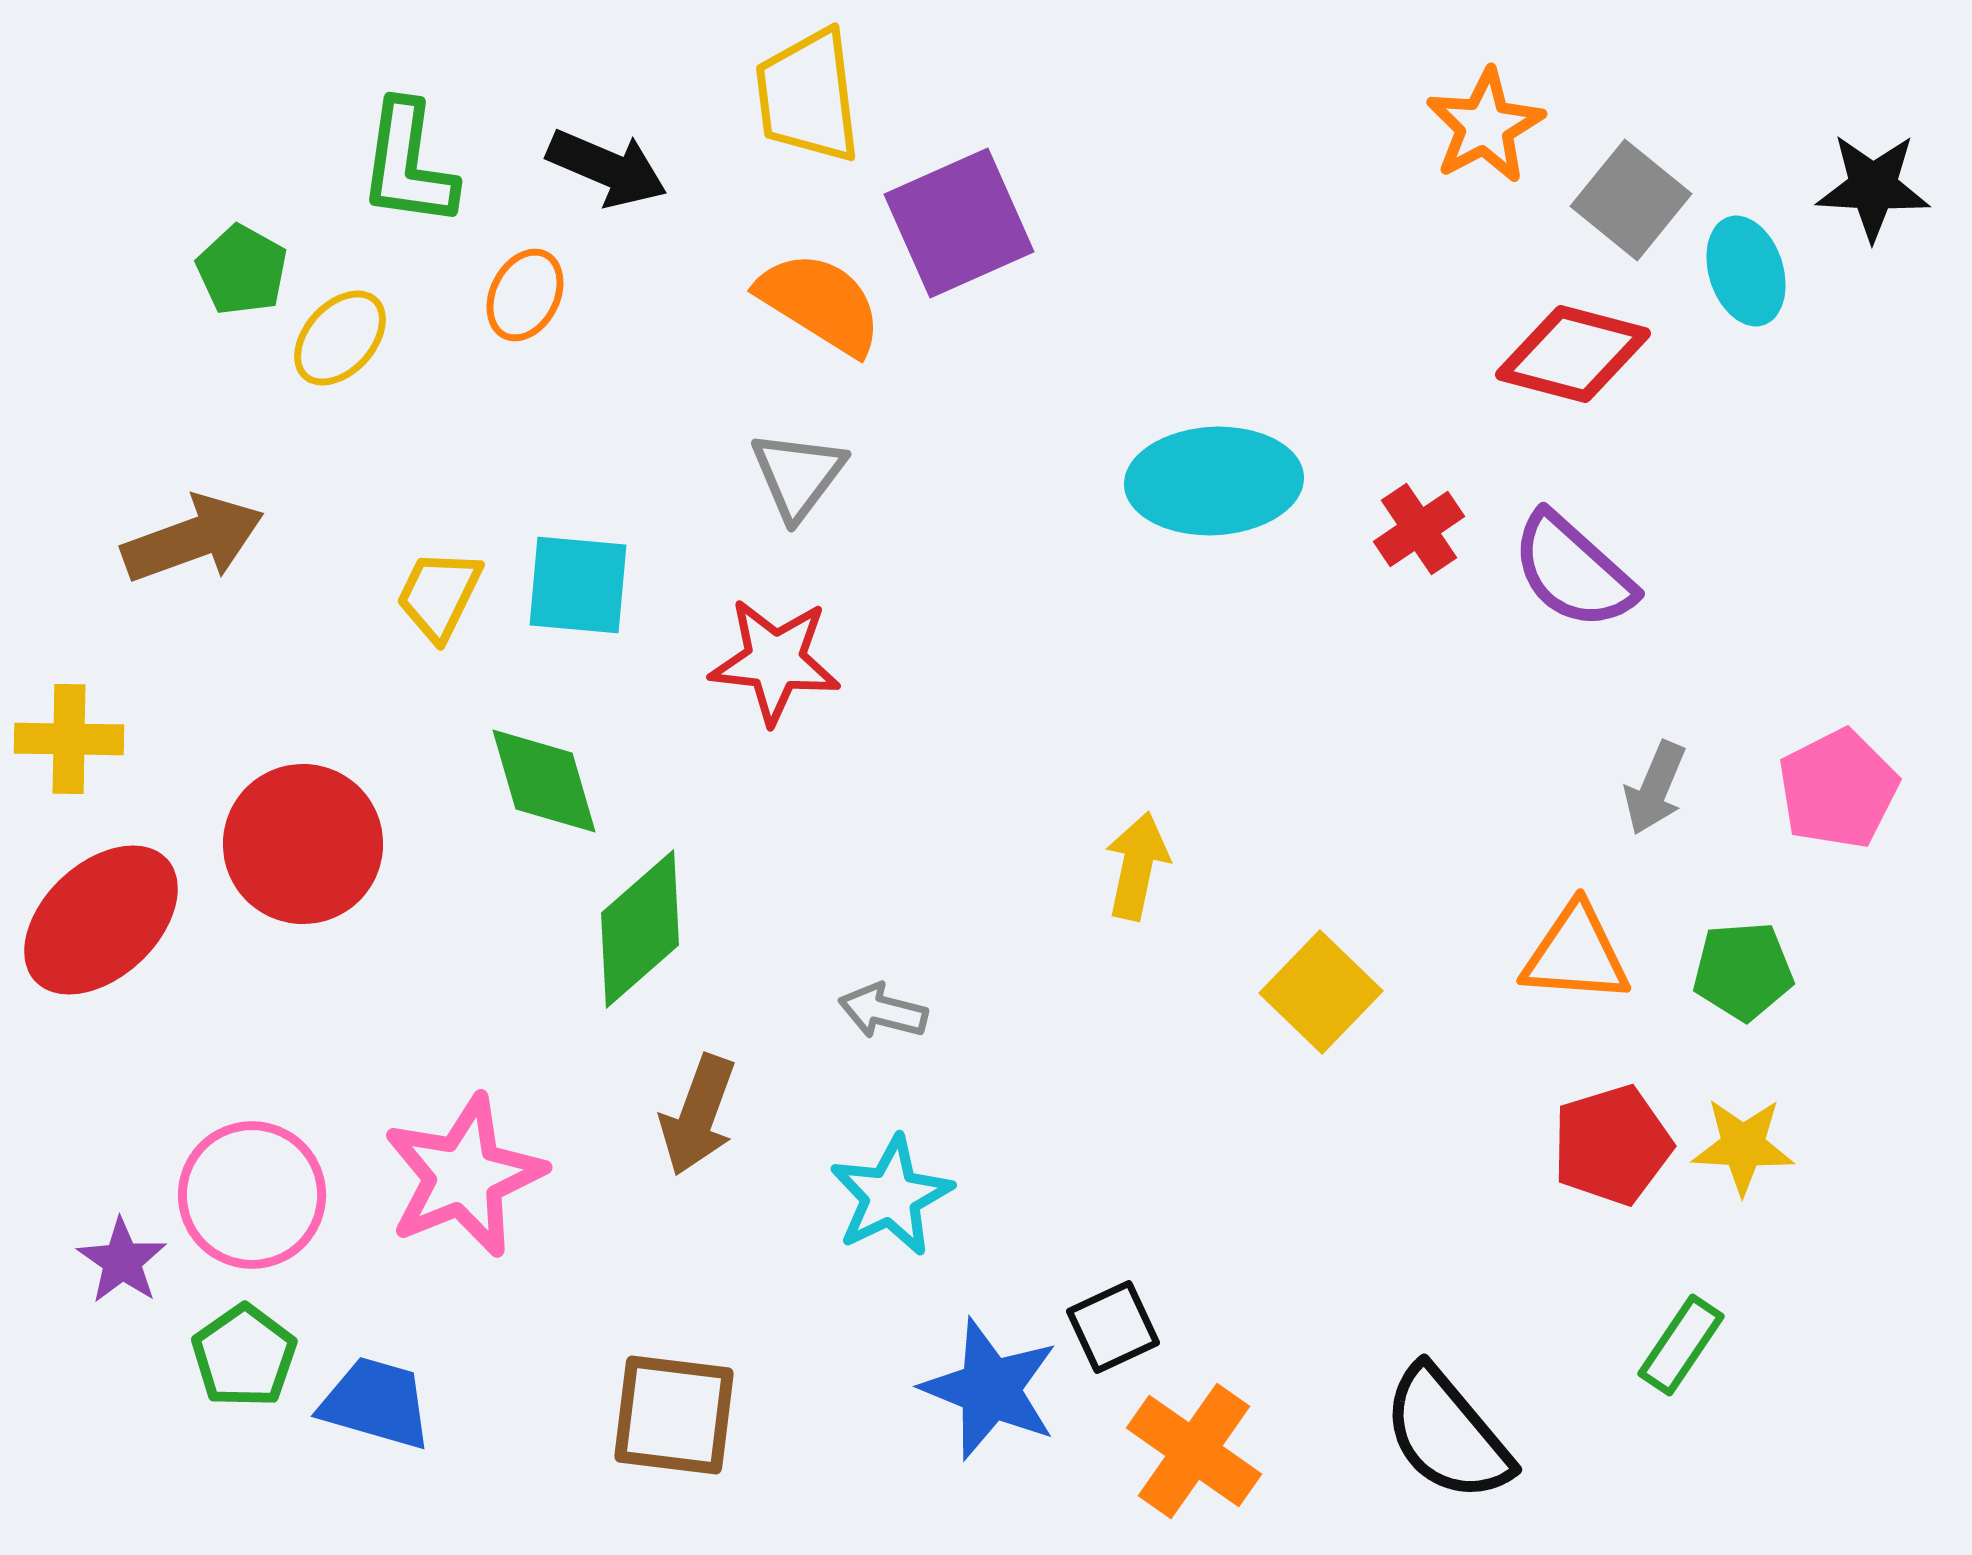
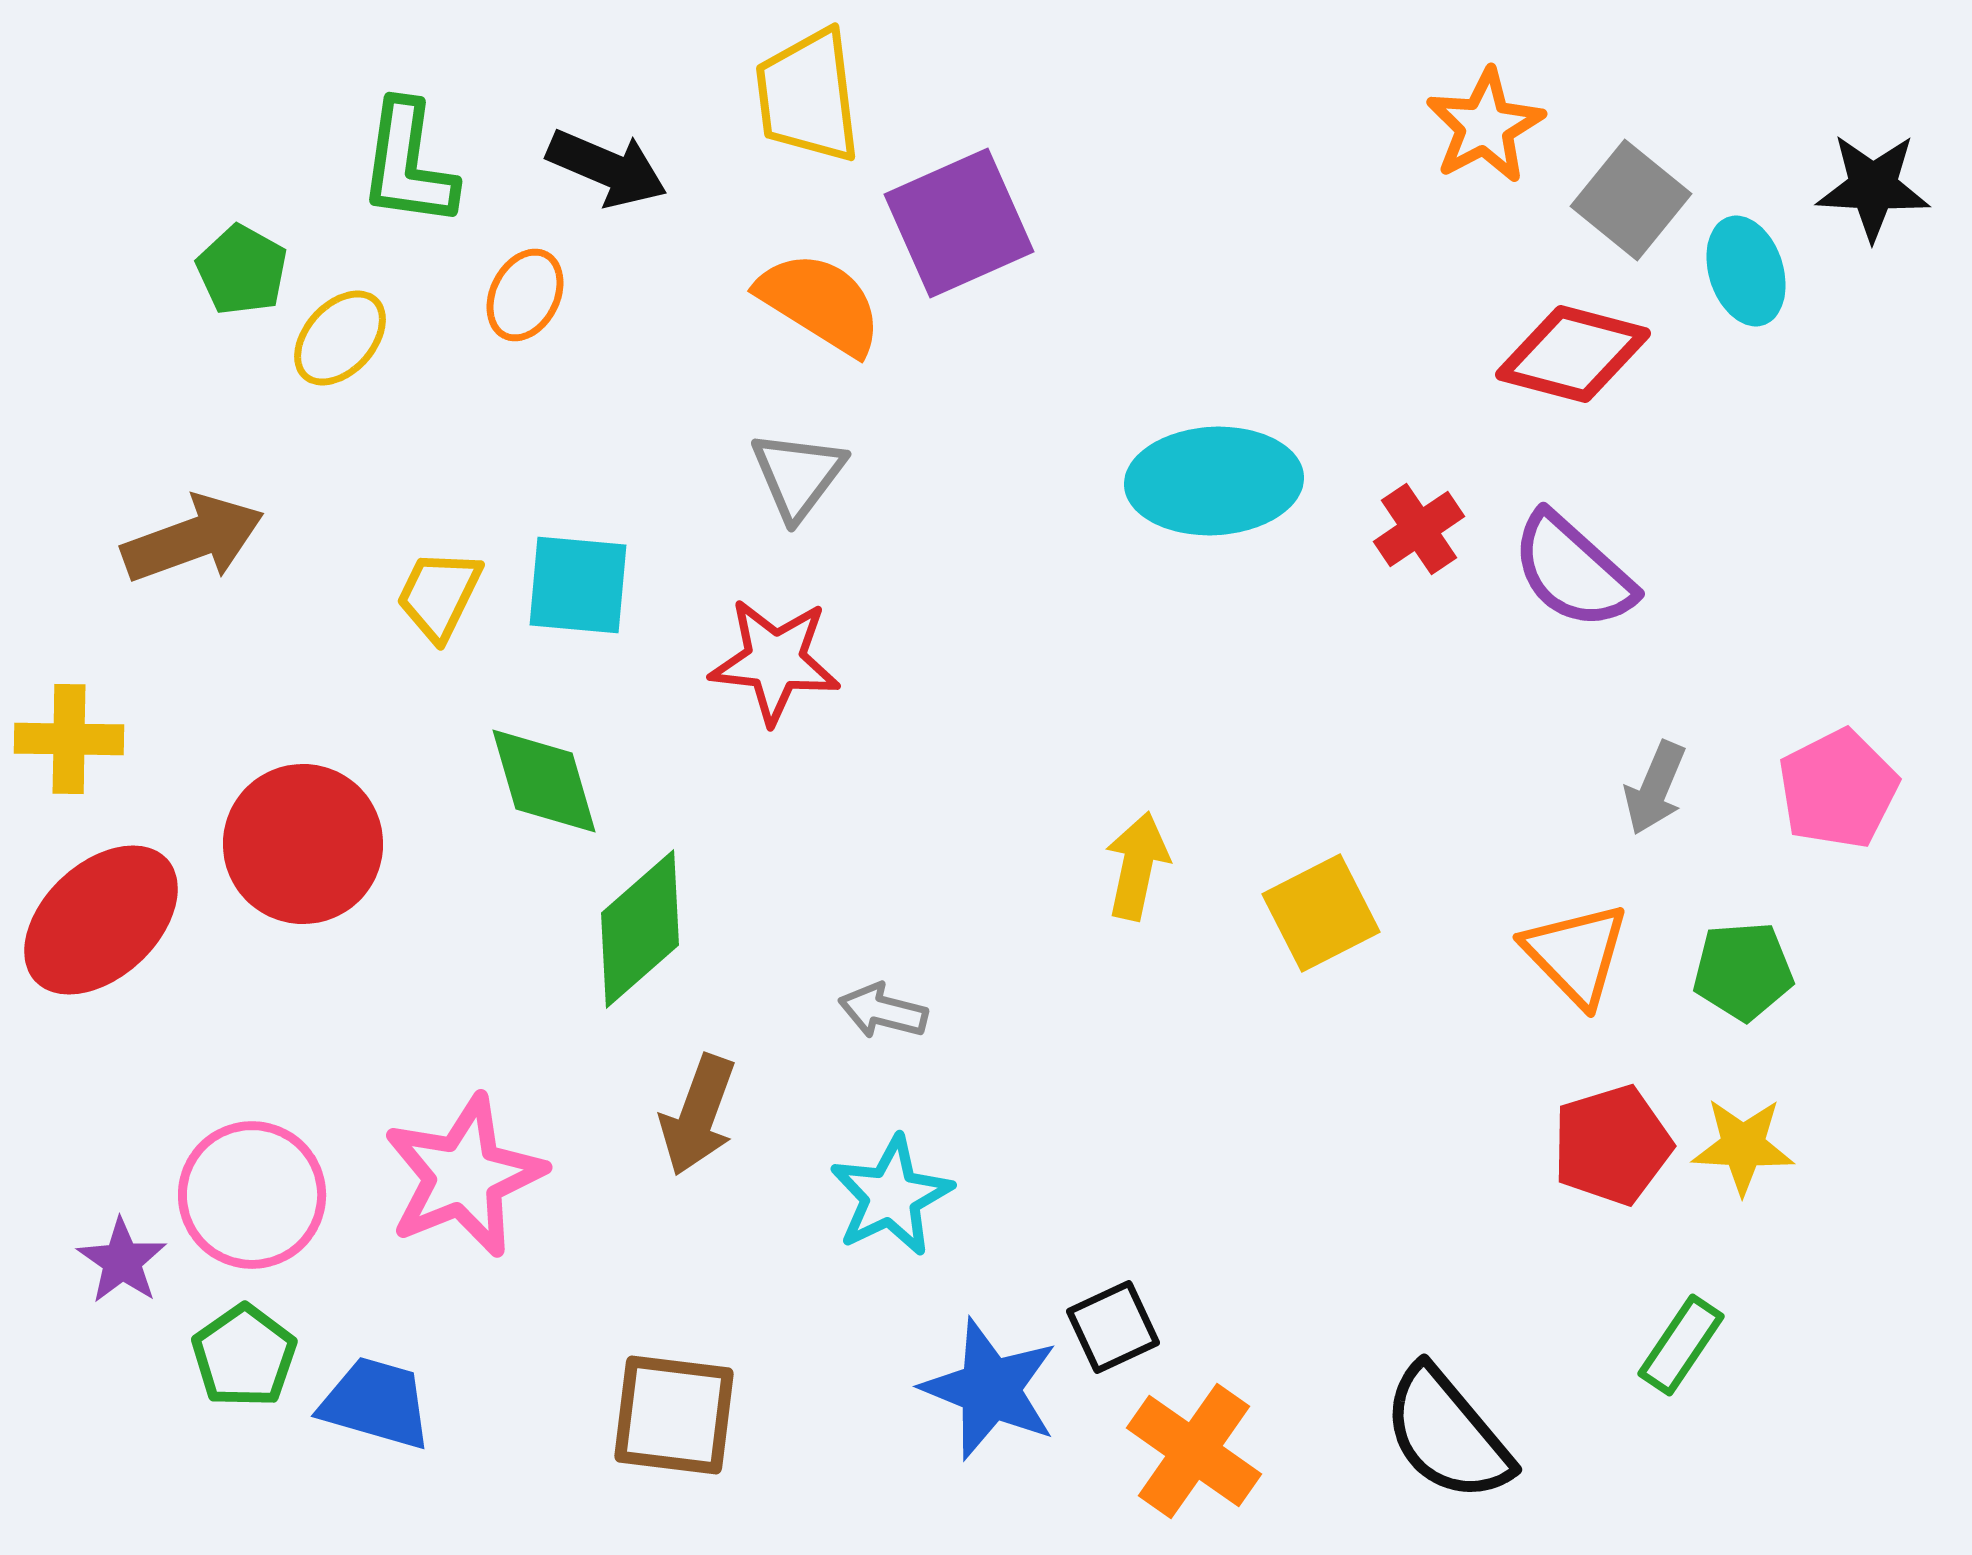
orange triangle at (1576, 954): rotated 42 degrees clockwise
yellow square at (1321, 992): moved 79 px up; rotated 19 degrees clockwise
